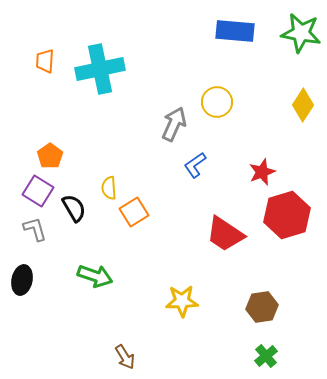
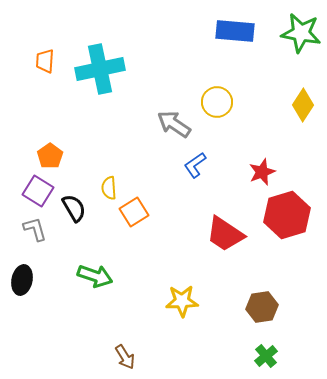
gray arrow: rotated 80 degrees counterclockwise
